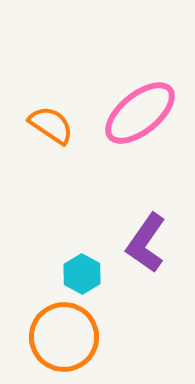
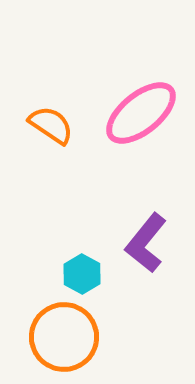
pink ellipse: moved 1 px right
purple L-shape: rotated 4 degrees clockwise
